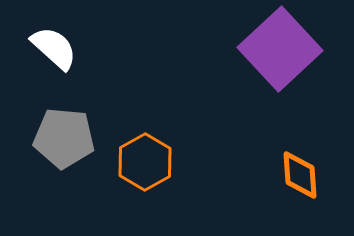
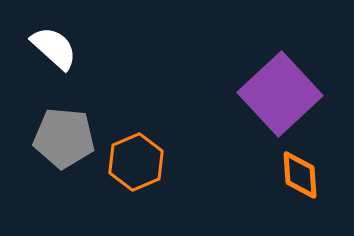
purple square: moved 45 px down
orange hexagon: moved 9 px left; rotated 6 degrees clockwise
